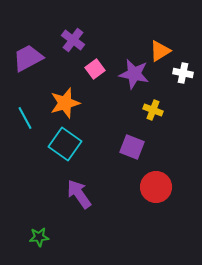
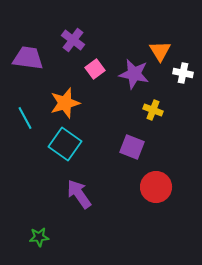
orange triangle: rotated 30 degrees counterclockwise
purple trapezoid: rotated 36 degrees clockwise
